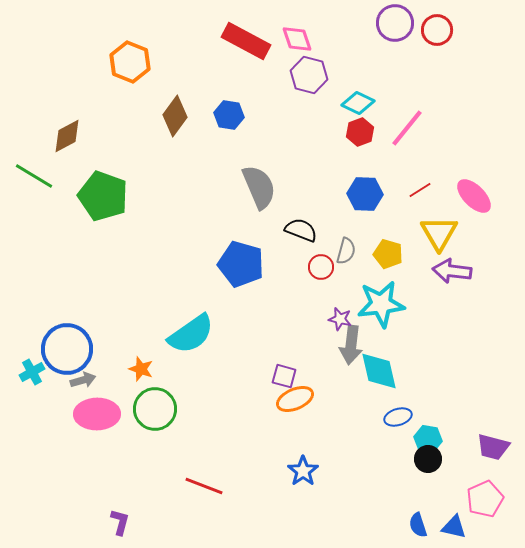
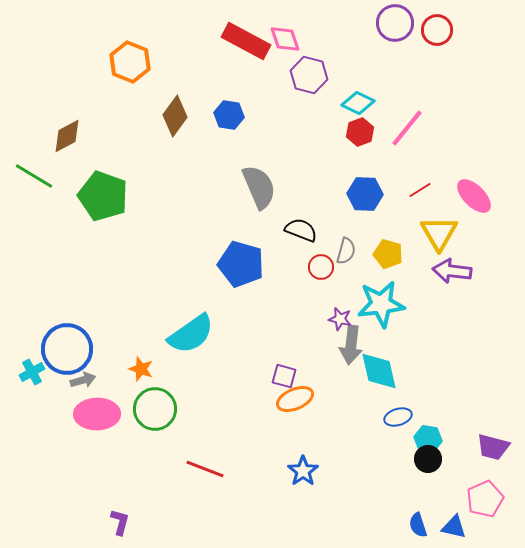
pink diamond at (297, 39): moved 12 px left
red line at (204, 486): moved 1 px right, 17 px up
